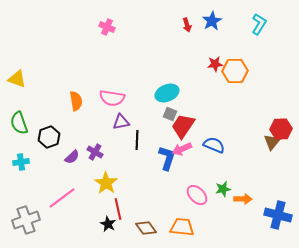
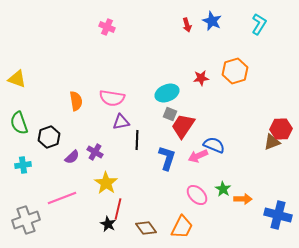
blue star: rotated 18 degrees counterclockwise
red star: moved 14 px left, 14 px down
orange hexagon: rotated 15 degrees counterclockwise
brown triangle: rotated 30 degrees clockwise
pink arrow: moved 16 px right, 7 px down
cyan cross: moved 2 px right, 3 px down
green star: rotated 28 degrees counterclockwise
pink line: rotated 16 degrees clockwise
red line: rotated 25 degrees clockwise
orange trapezoid: rotated 110 degrees clockwise
